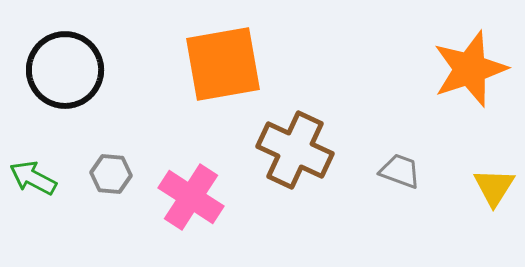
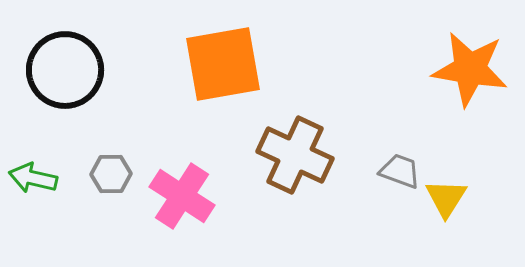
orange star: rotated 28 degrees clockwise
brown cross: moved 5 px down
gray hexagon: rotated 6 degrees counterclockwise
green arrow: rotated 15 degrees counterclockwise
yellow triangle: moved 48 px left, 11 px down
pink cross: moved 9 px left, 1 px up
